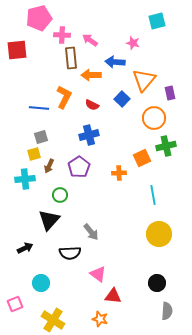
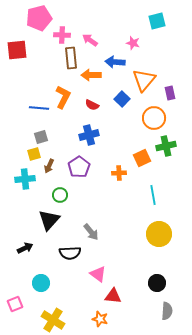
orange L-shape: moved 1 px left
